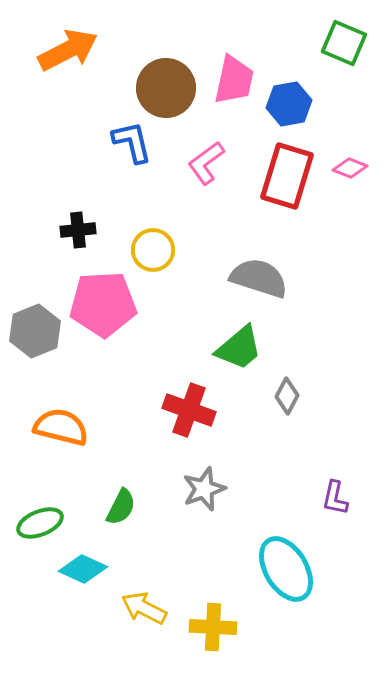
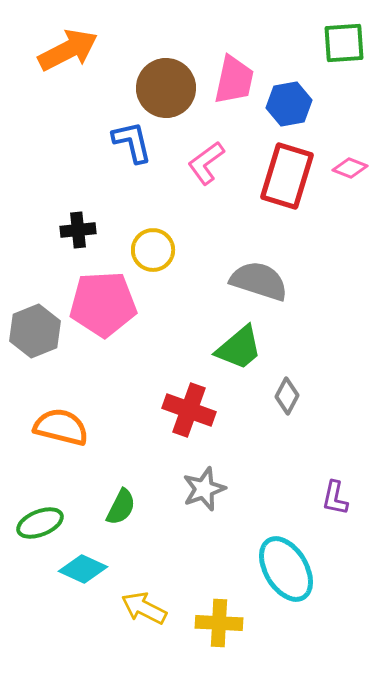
green square: rotated 27 degrees counterclockwise
gray semicircle: moved 3 px down
yellow cross: moved 6 px right, 4 px up
